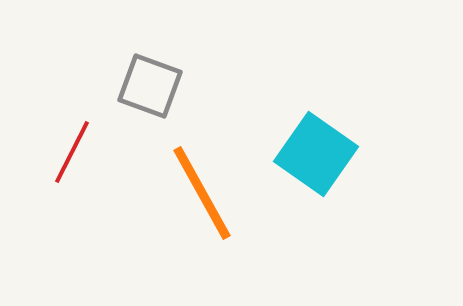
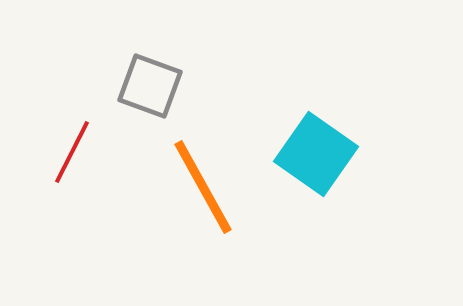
orange line: moved 1 px right, 6 px up
